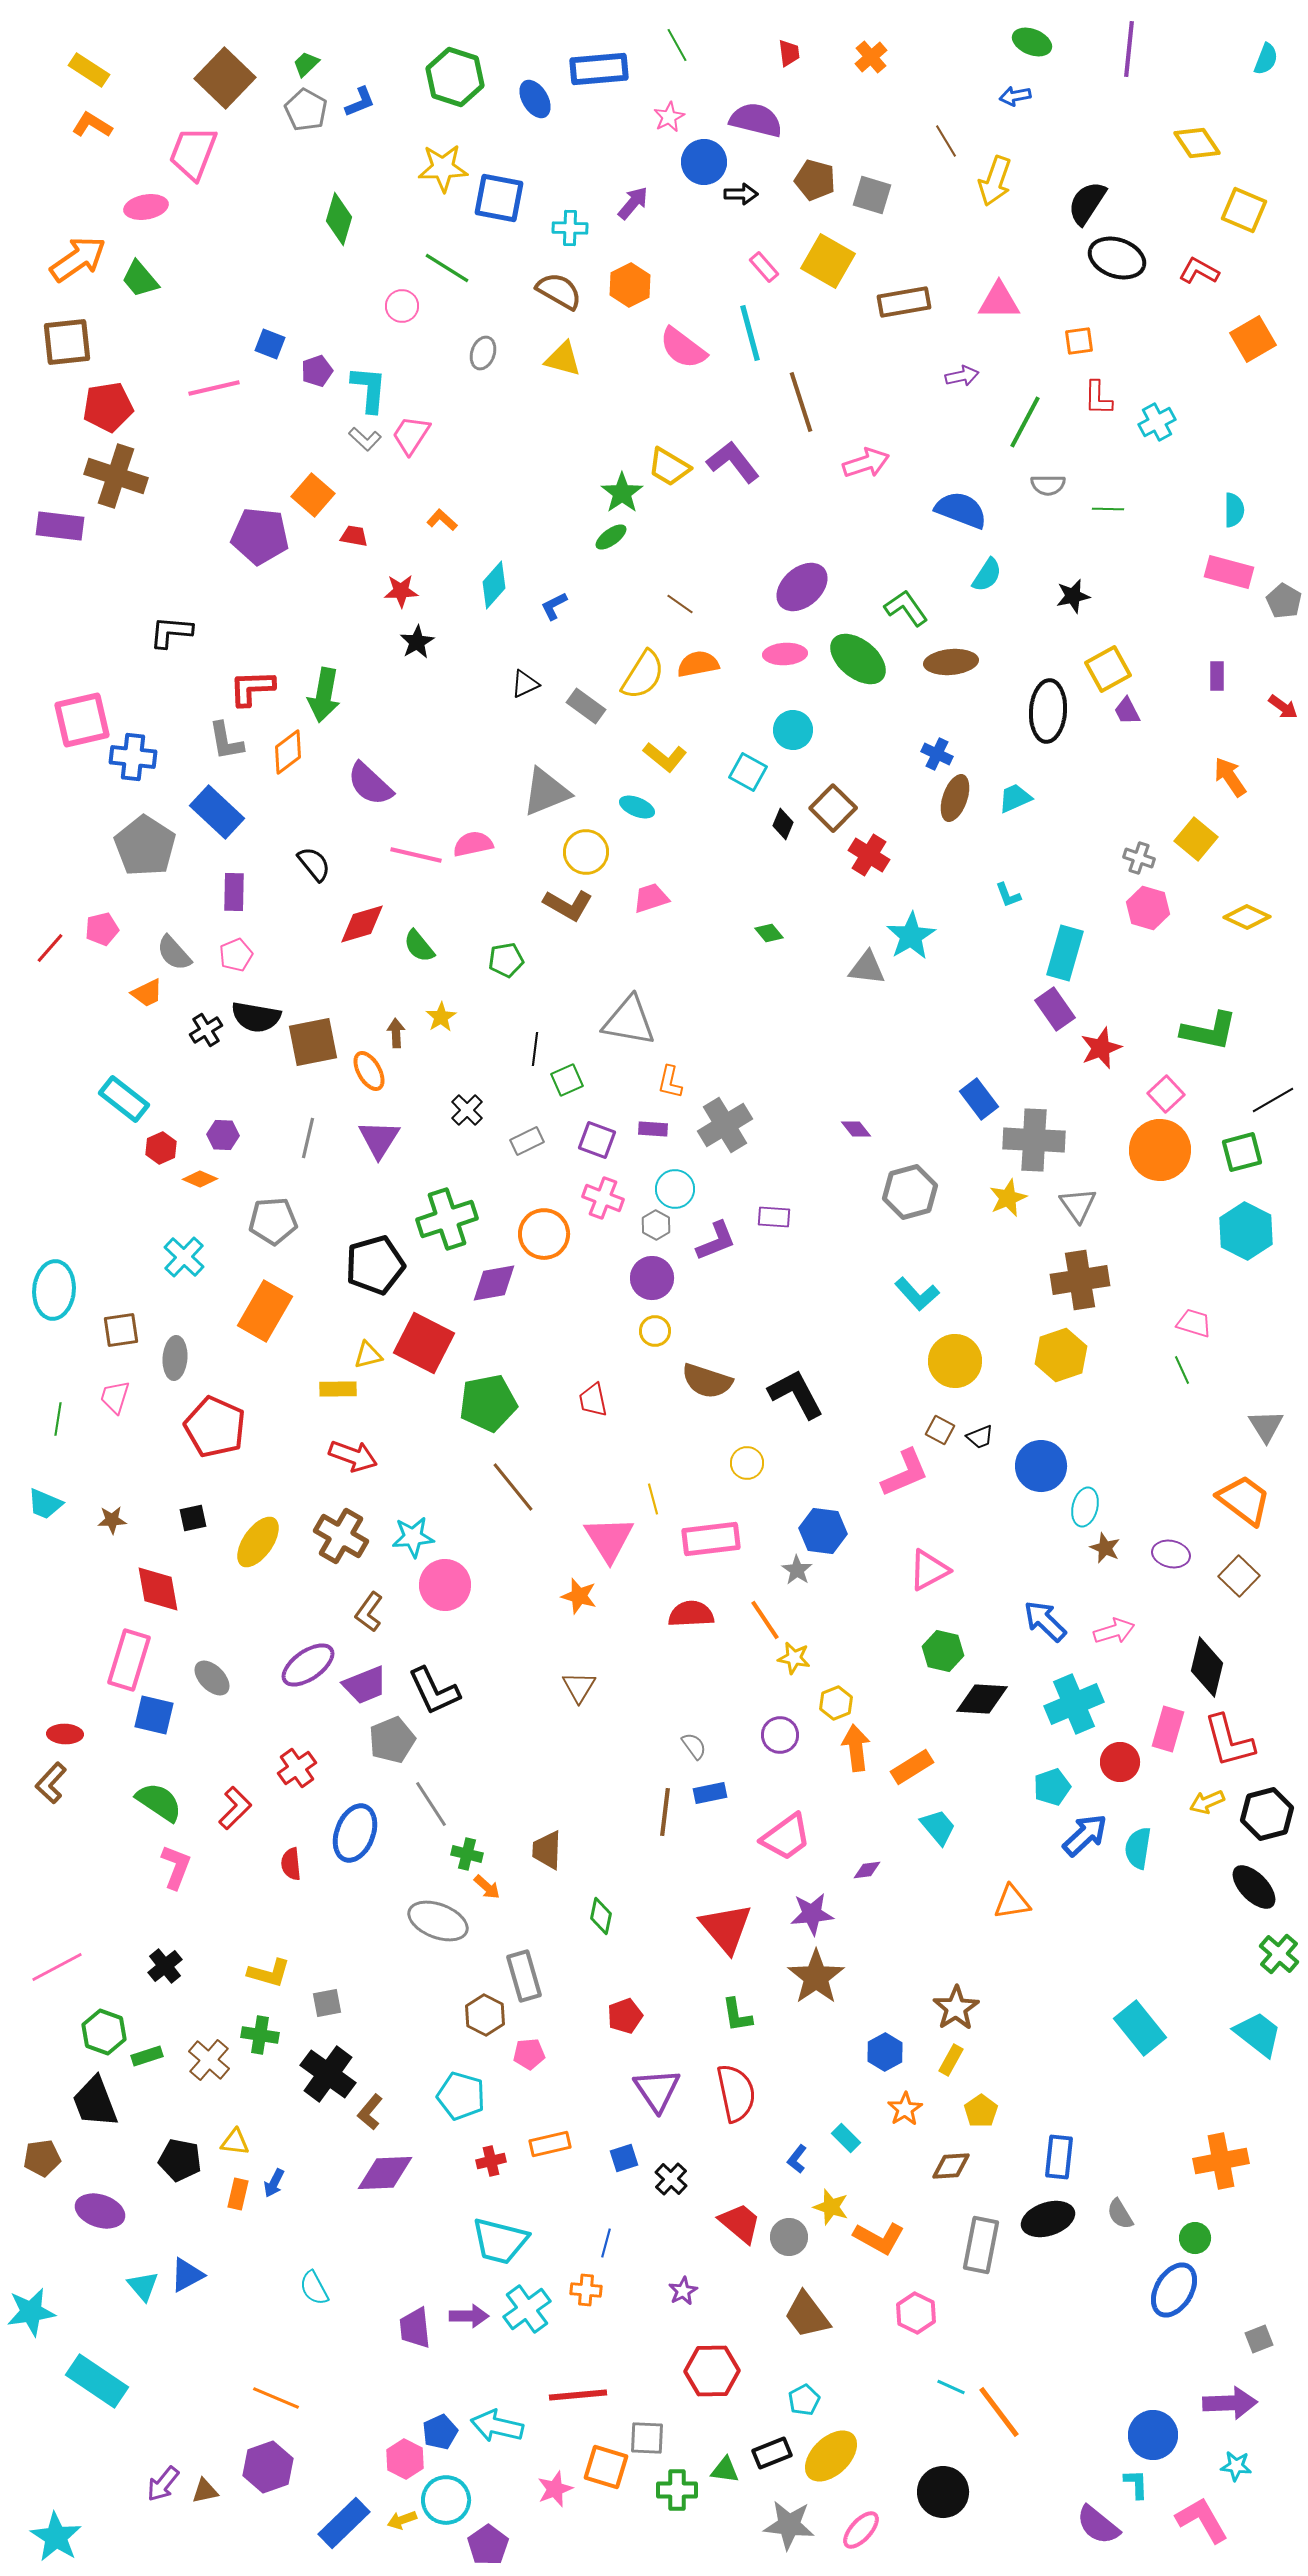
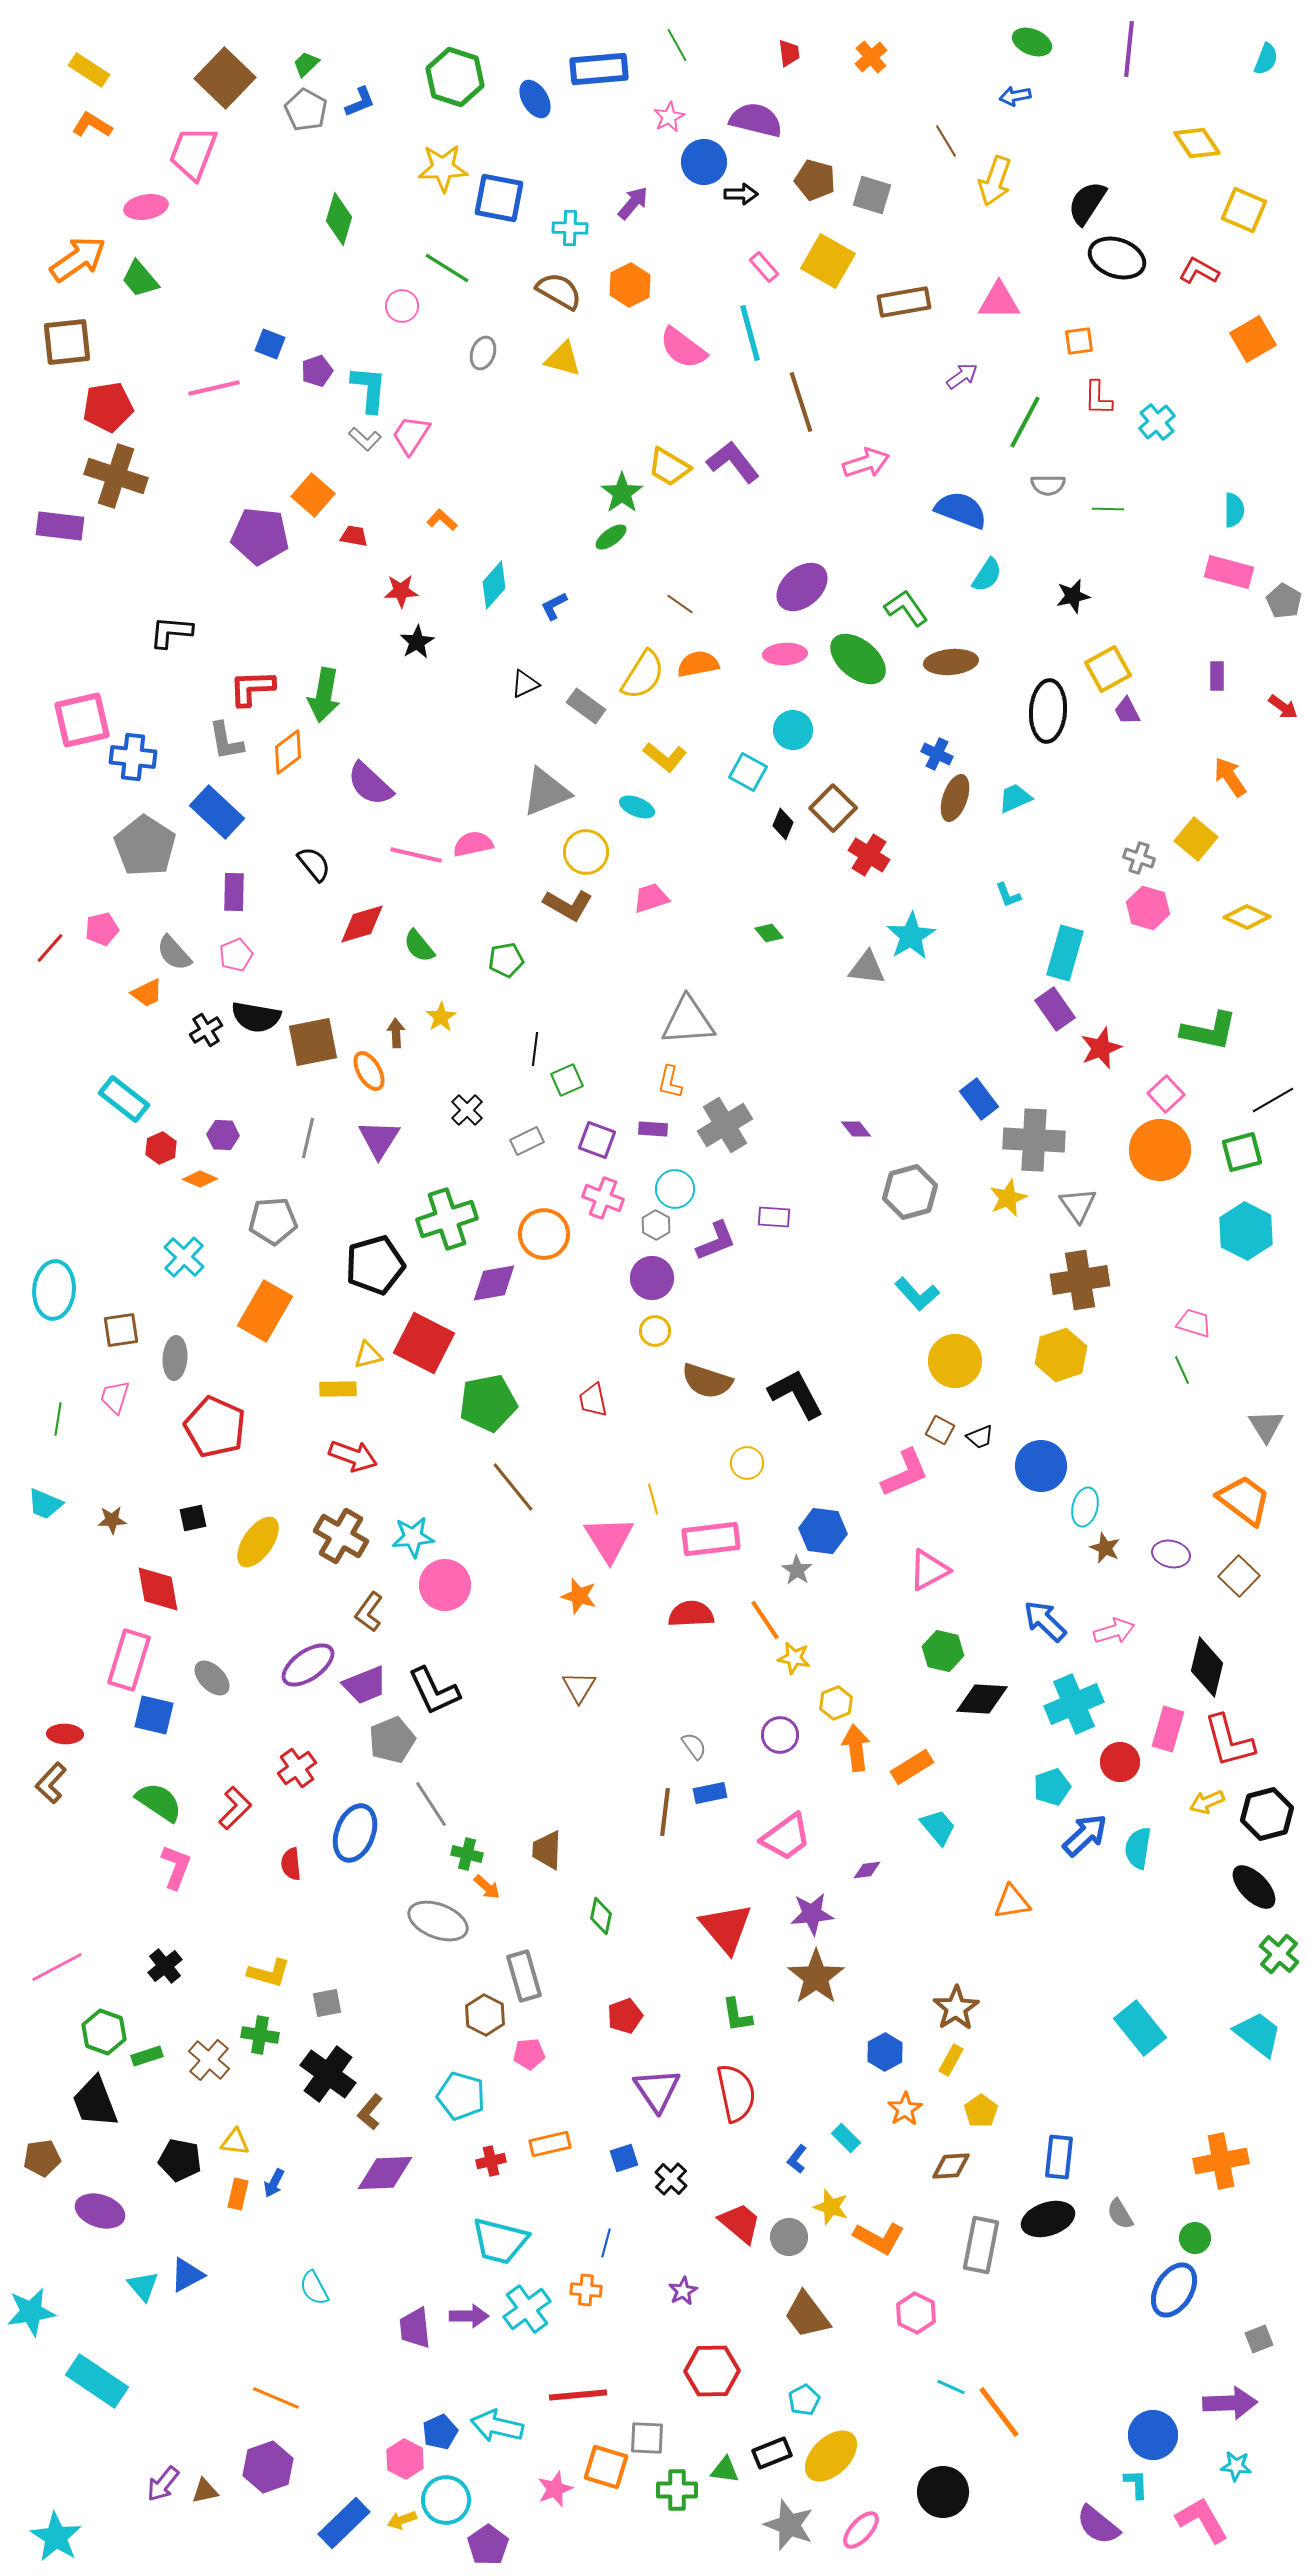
purple arrow at (962, 376): rotated 24 degrees counterclockwise
cyan cross at (1157, 422): rotated 12 degrees counterclockwise
gray triangle at (629, 1021): moved 59 px right; rotated 14 degrees counterclockwise
gray star at (789, 2525): rotated 15 degrees clockwise
